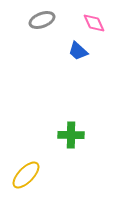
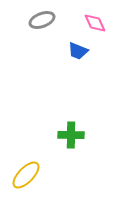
pink diamond: moved 1 px right
blue trapezoid: rotated 20 degrees counterclockwise
